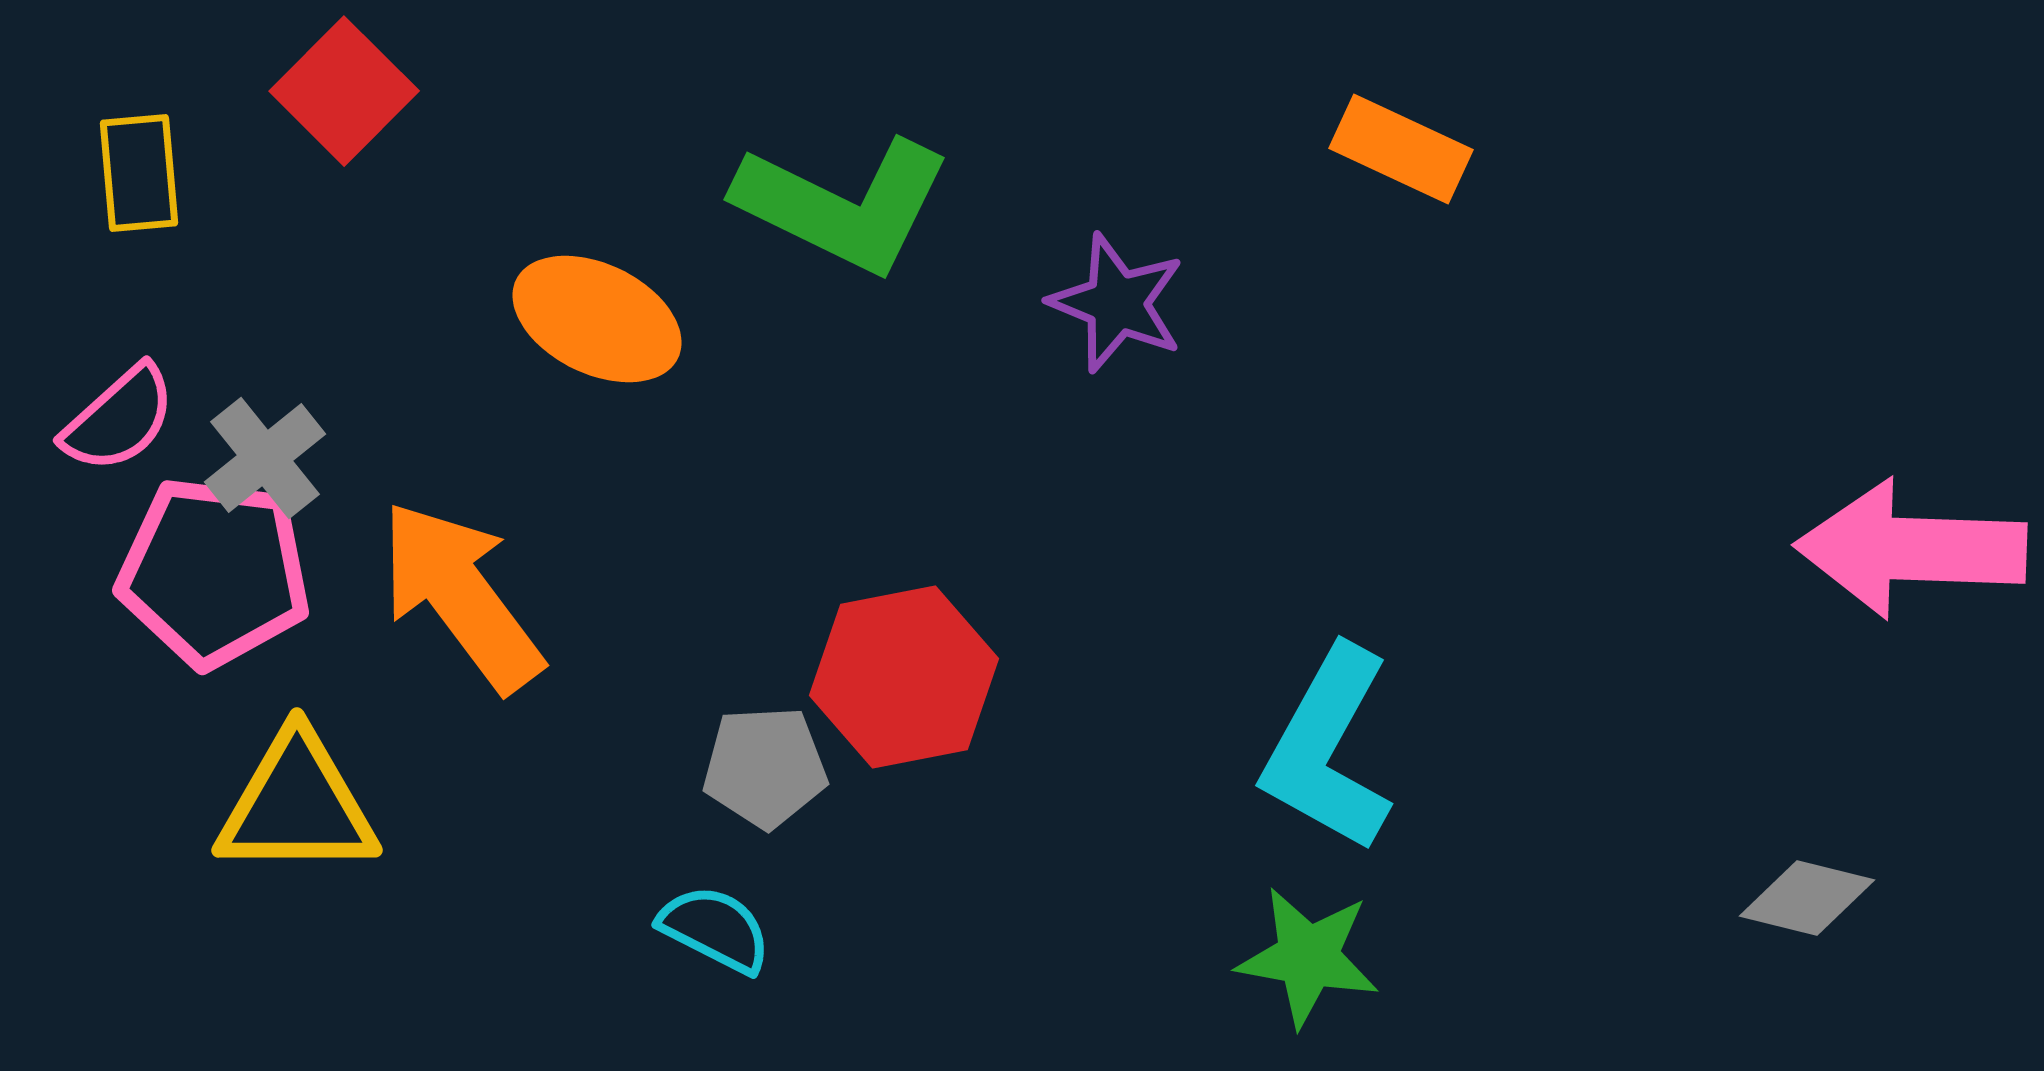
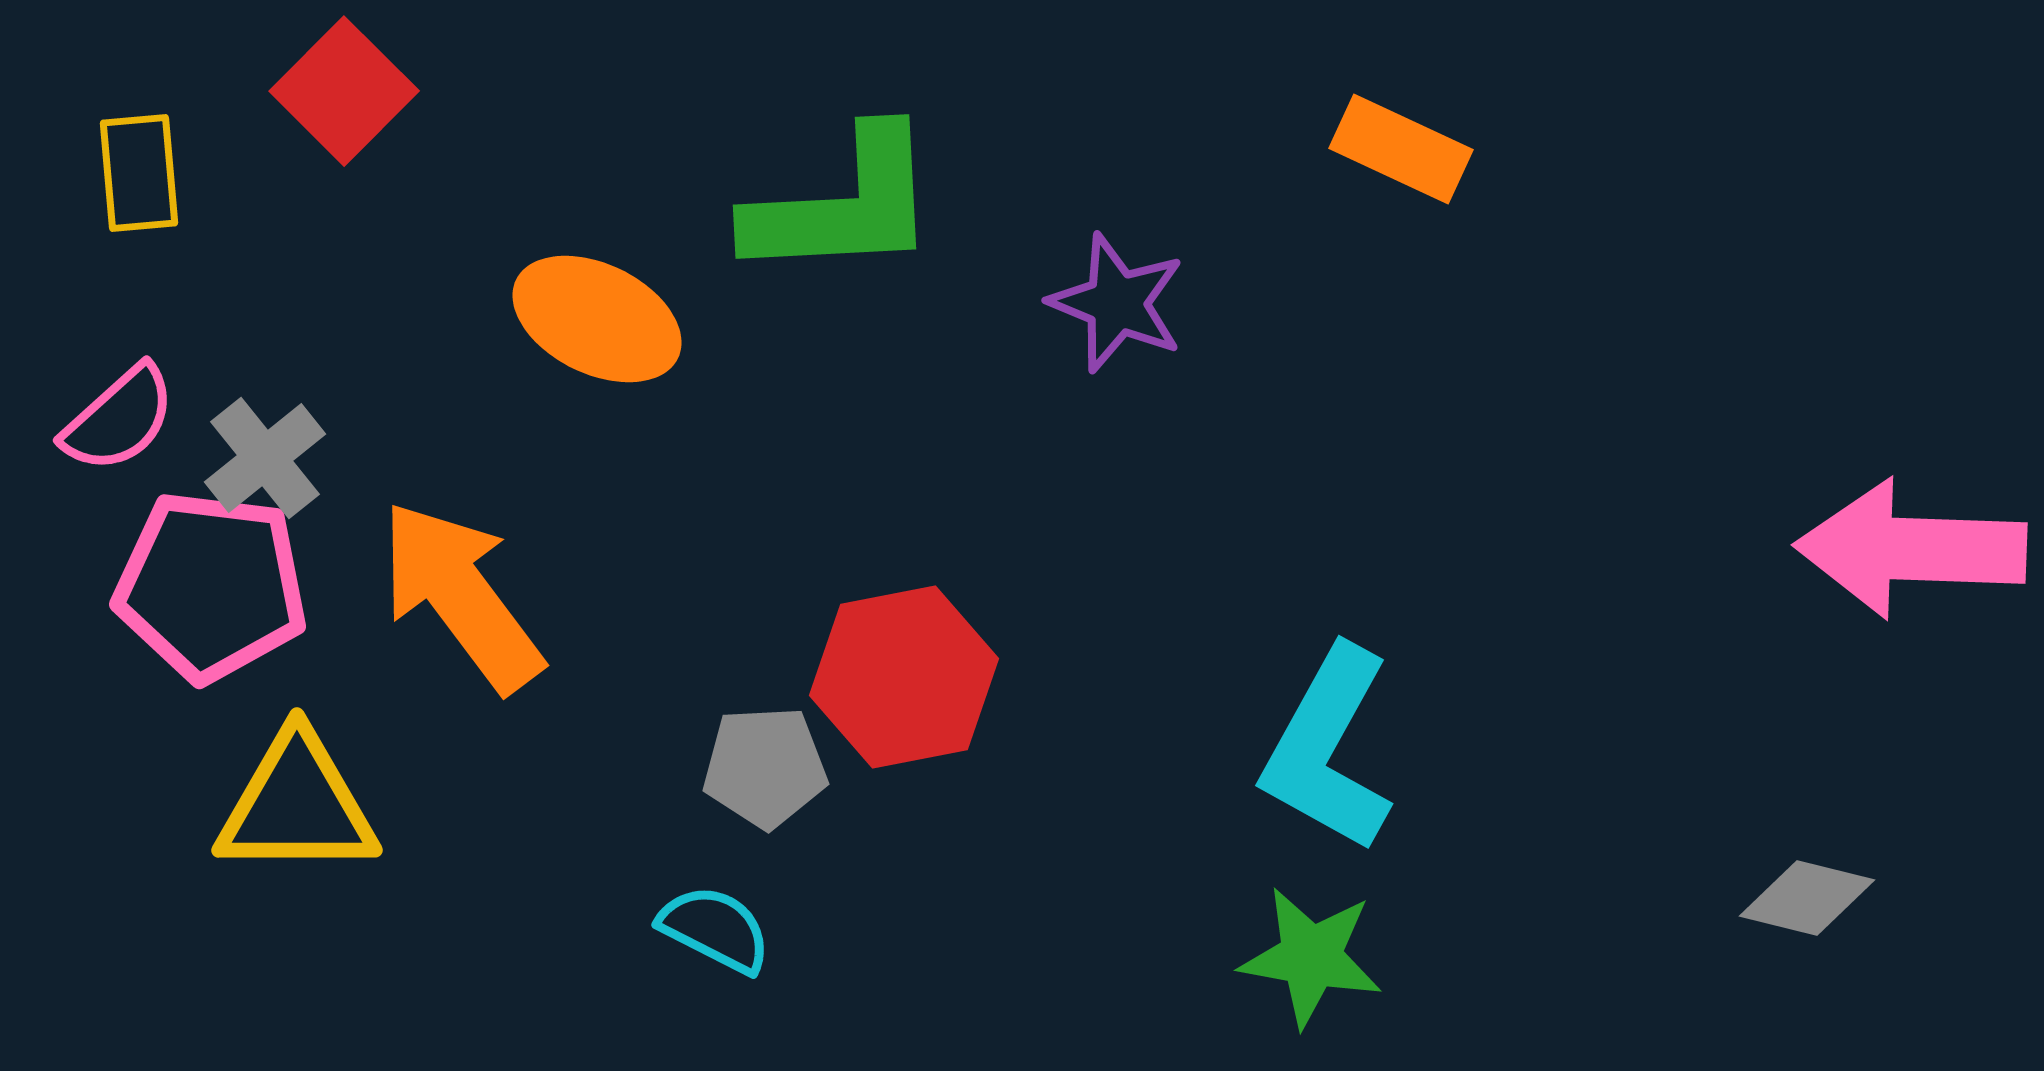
green L-shape: rotated 29 degrees counterclockwise
pink pentagon: moved 3 px left, 14 px down
green star: moved 3 px right
